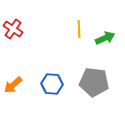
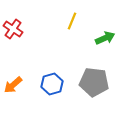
yellow line: moved 7 px left, 8 px up; rotated 24 degrees clockwise
blue hexagon: rotated 20 degrees counterclockwise
